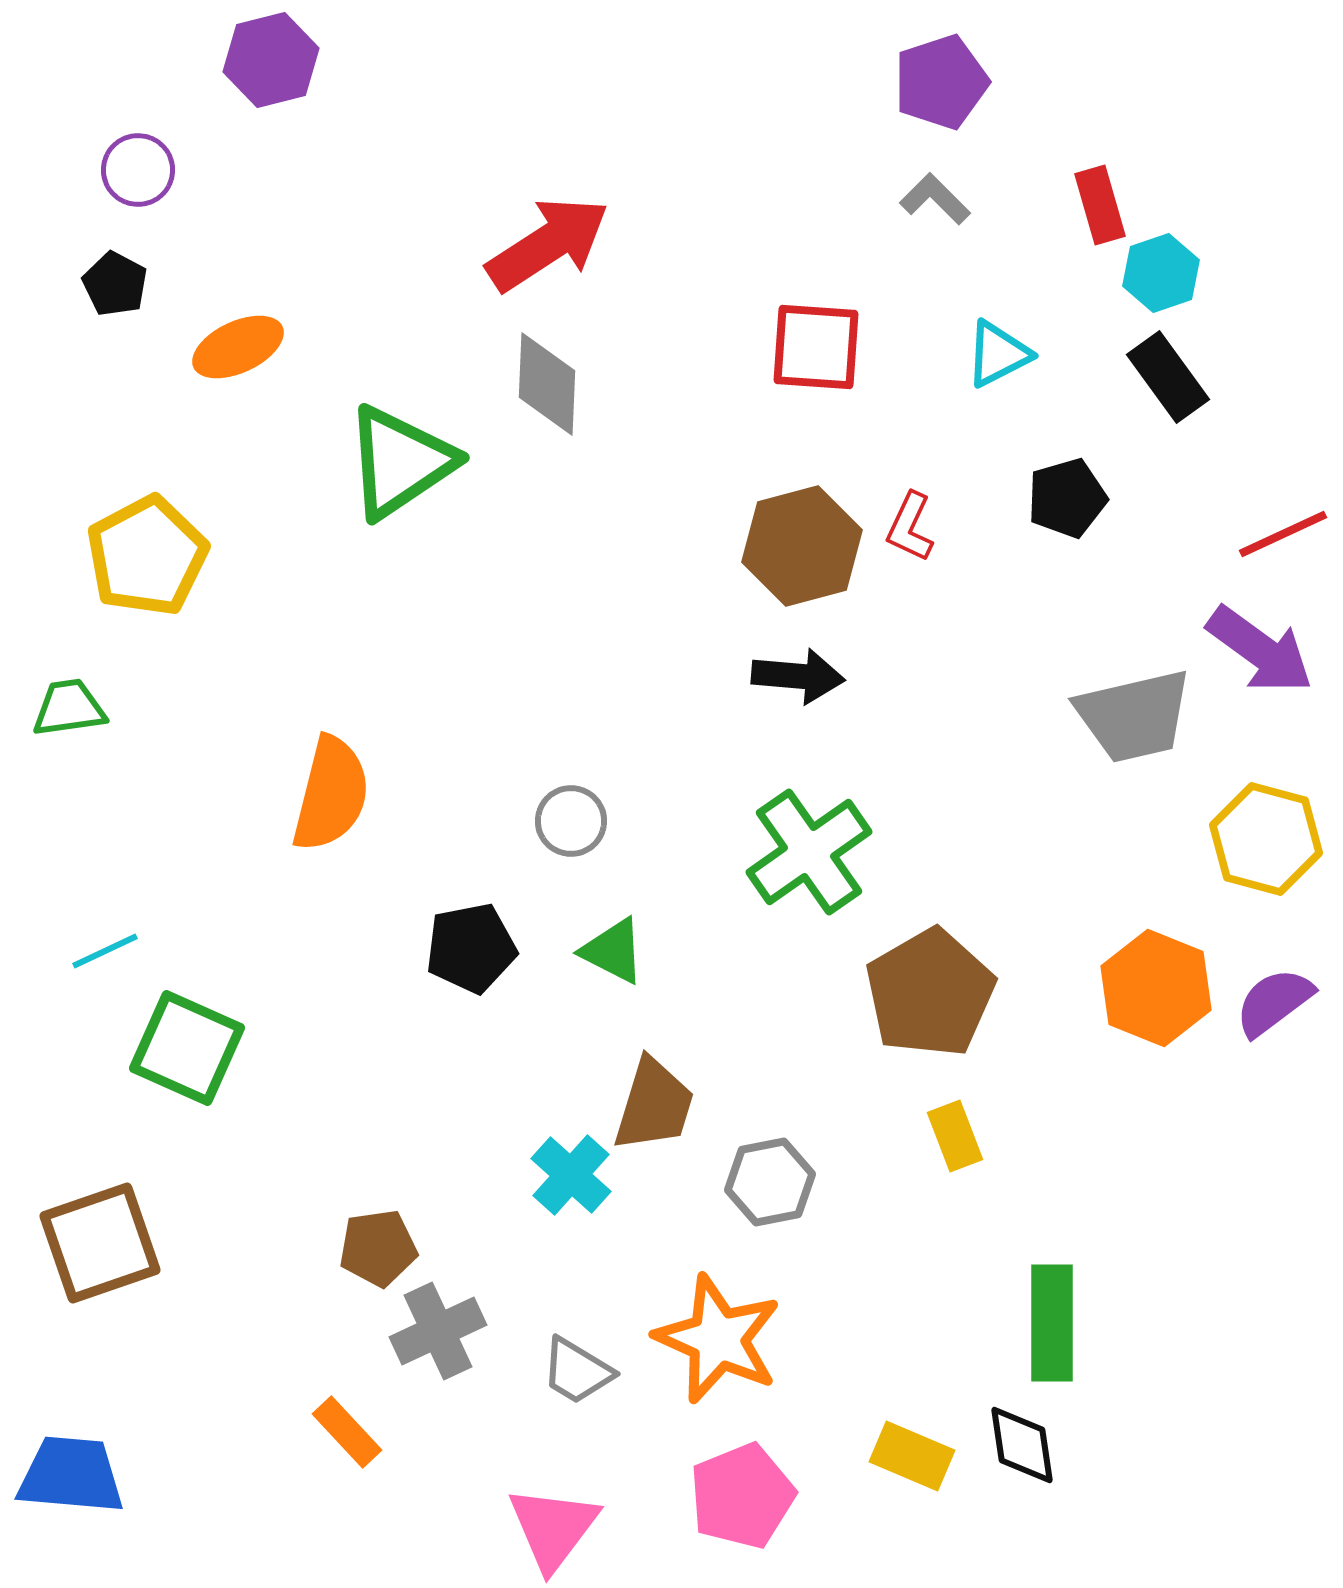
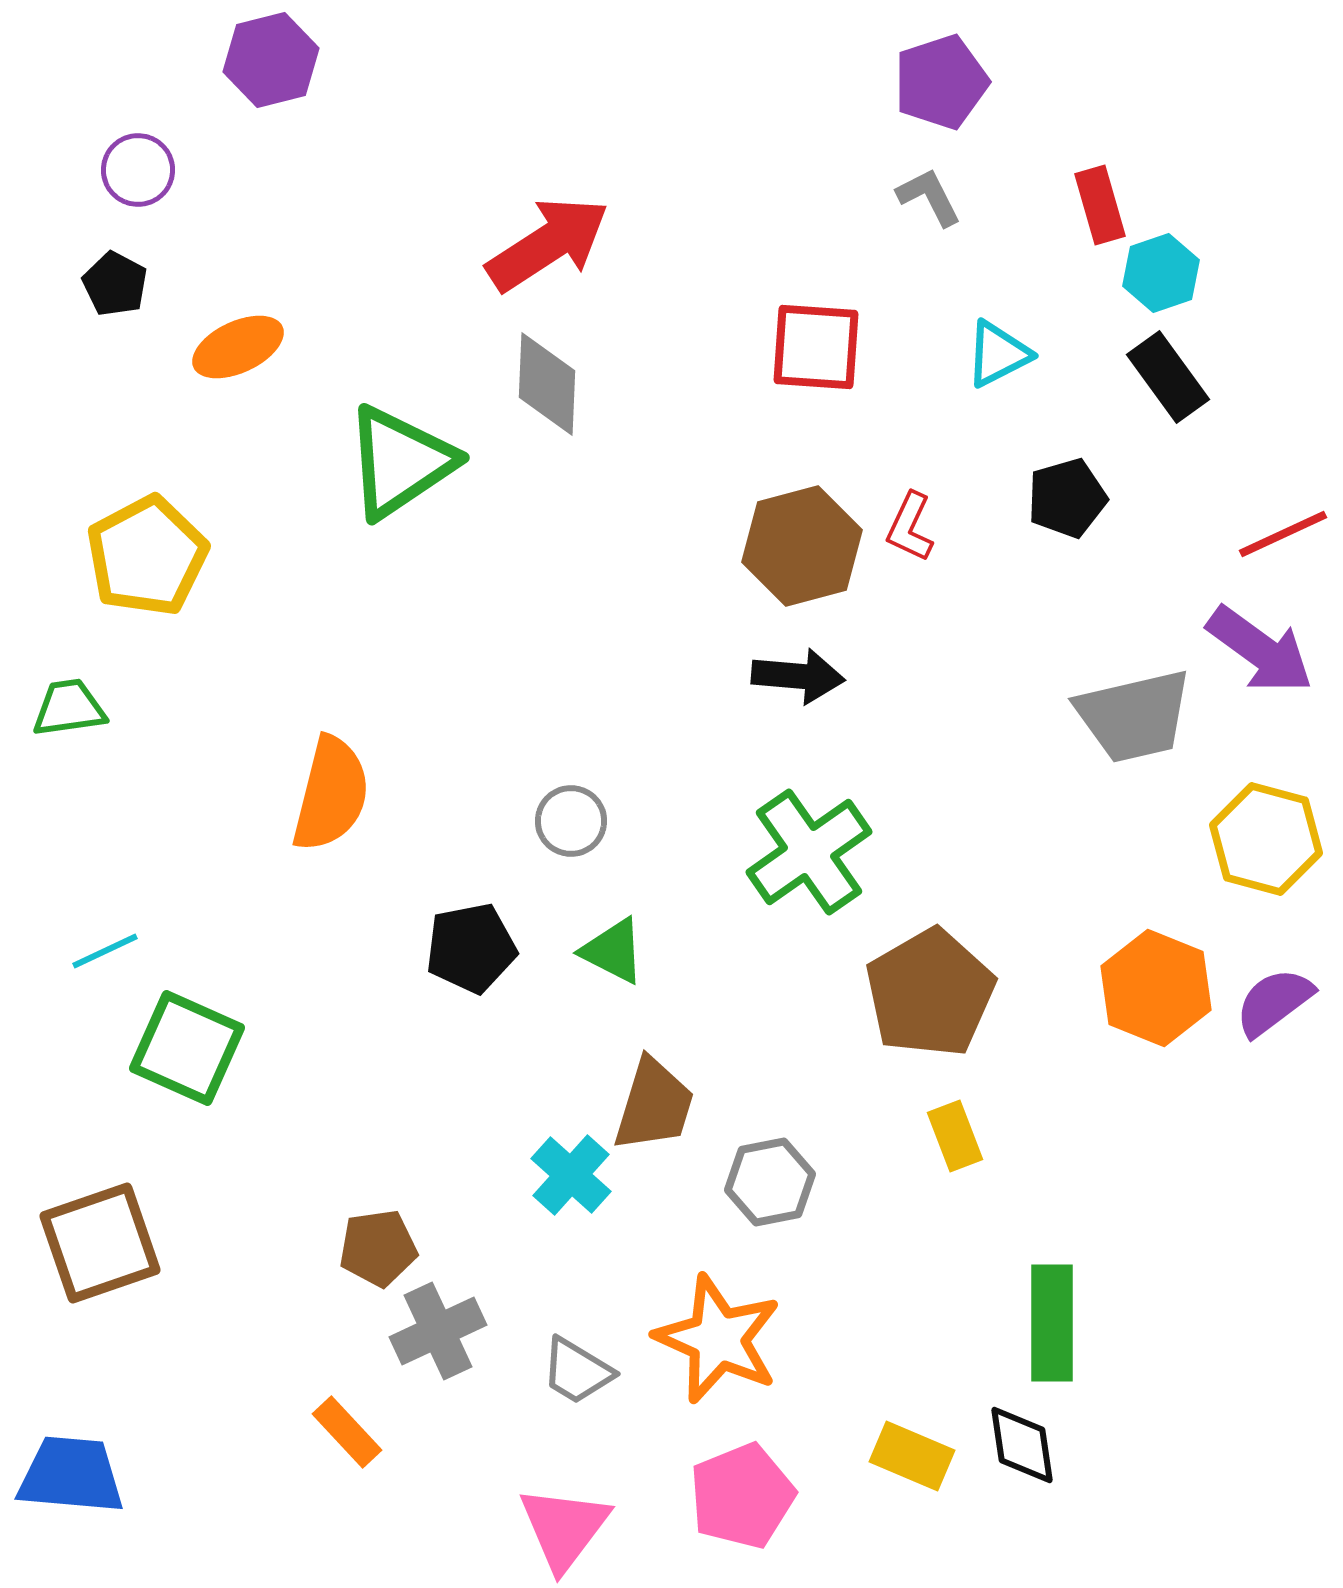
gray L-shape at (935, 199): moved 6 px left, 2 px up; rotated 18 degrees clockwise
pink triangle at (553, 1528): moved 11 px right
